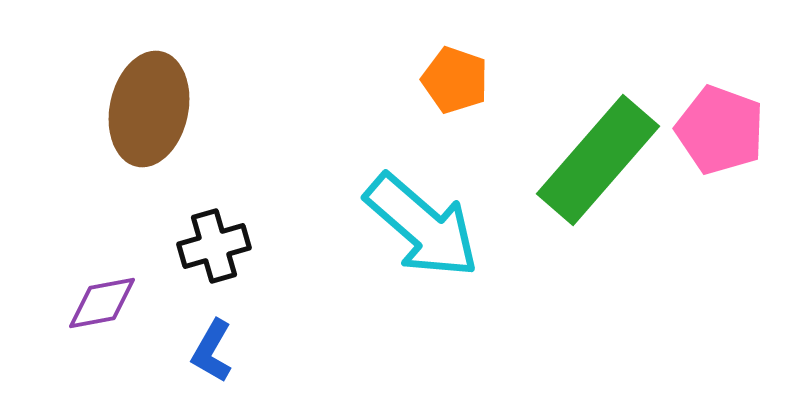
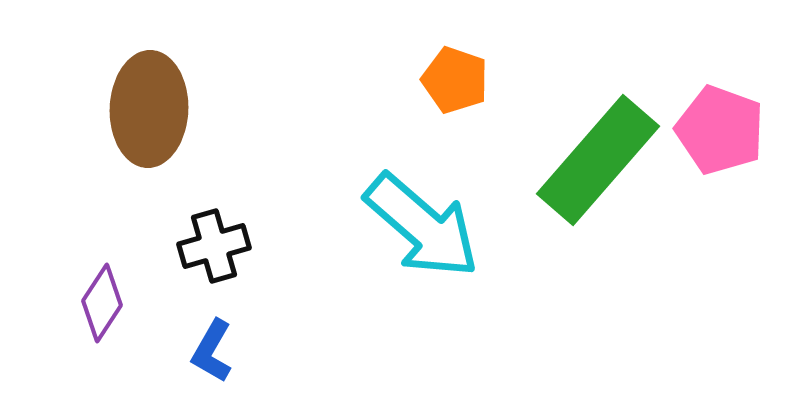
brown ellipse: rotated 10 degrees counterclockwise
purple diamond: rotated 46 degrees counterclockwise
